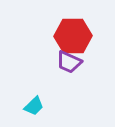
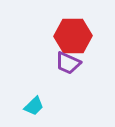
purple trapezoid: moved 1 px left, 1 px down
